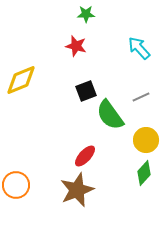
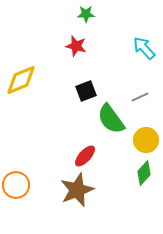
cyan arrow: moved 5 px right
gray line: moved 1 px left
green semicircle: moved 1 px right, 4 px down
